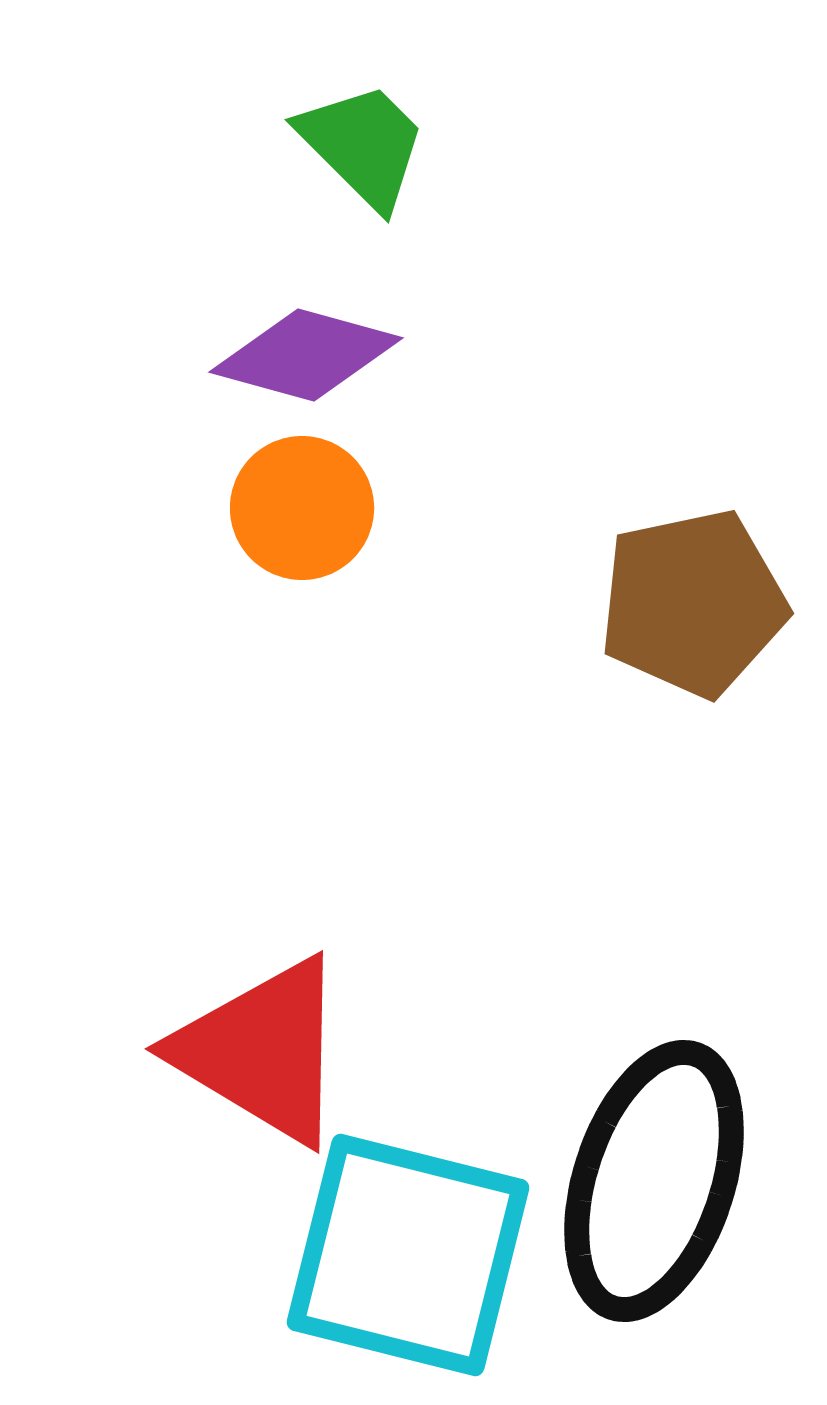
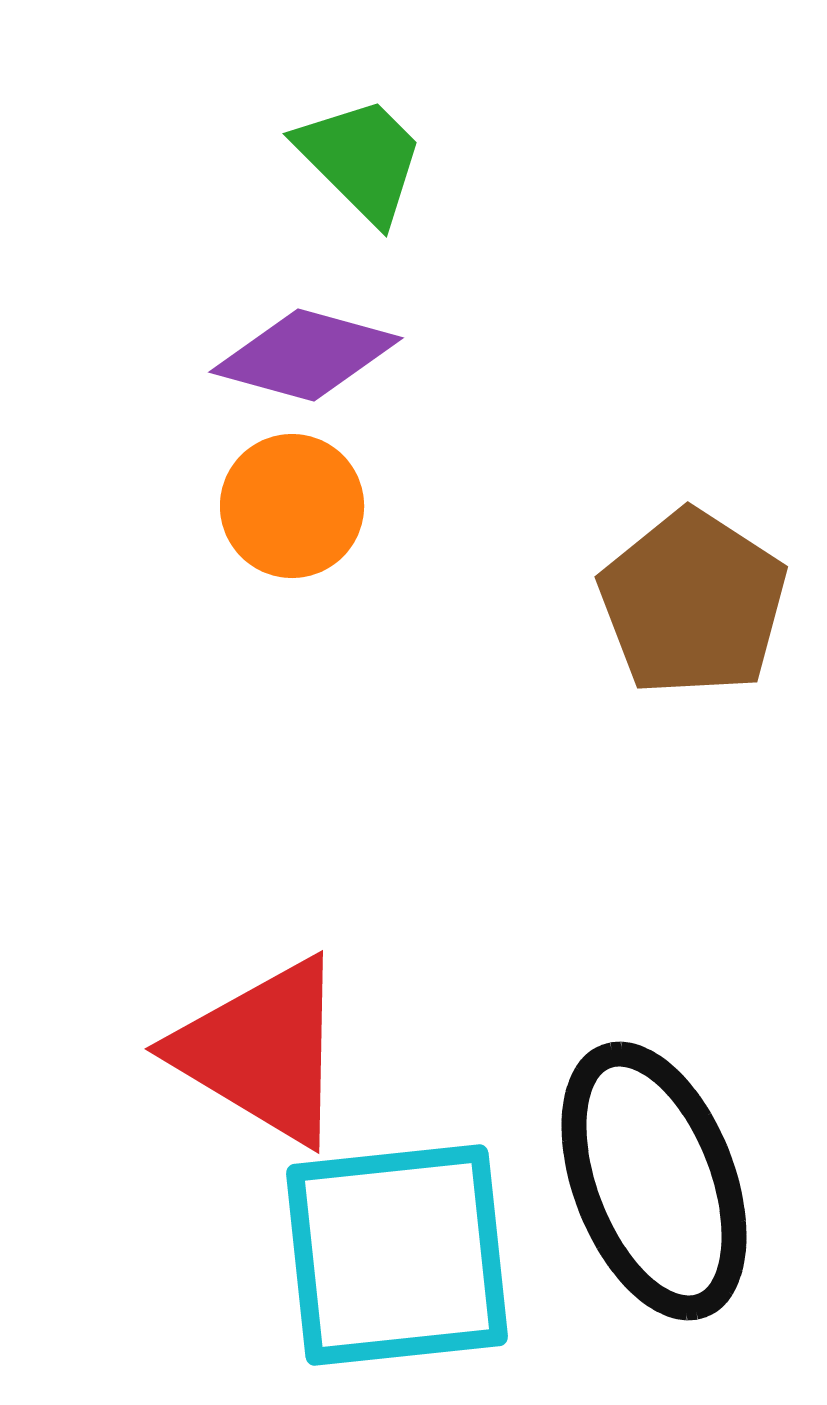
green trapezoid: moved 2 px left, 14 px down
orange circle: moved 10 px left, 2 px up
brown pentagon: rotated 27 degrees counterclockwise
black ellipse: rotated 39 degrees counterclockwise
cyan square: moved 11 px left; rotated 20 degrees counterclockwise
